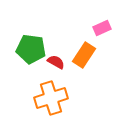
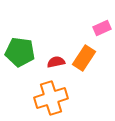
green pentagon: moved 11 px left, 3 px down
orange rectangle: moved 3 px down
red semicircle: rotated 42 degrees counterclockwise
